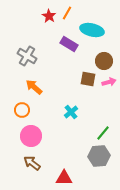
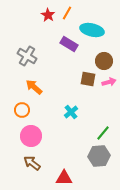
red star: moved 1 px left, 1 px up
